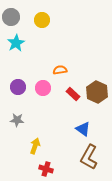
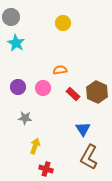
yellow circle: moved 21 px right, 3 px down
cyan star: rotated 12 degrees counterclockwise
gray star: moved 8 px right, 2 px up
blue triangle: rotated 21 degrees clockwise
